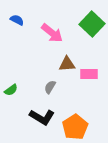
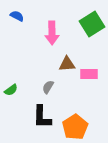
blue semicircle: moved 4 px up
green square: rotated 15 degrees clockwise
pink arrow: rotated 50 degrees clockwise
gray semicircle: moved 2 px left
black L-shape: rotated 60 degrees clockwise
